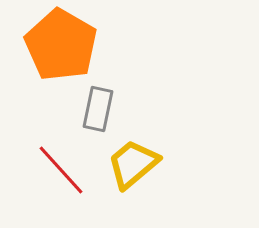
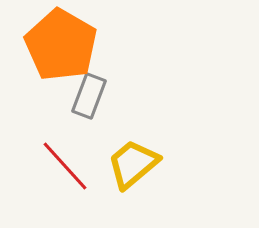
gray rectangle: moved 9 px left, 13 px up; rotated 9 degrees clockwise
red line: moved 4 px right, 4 px up
